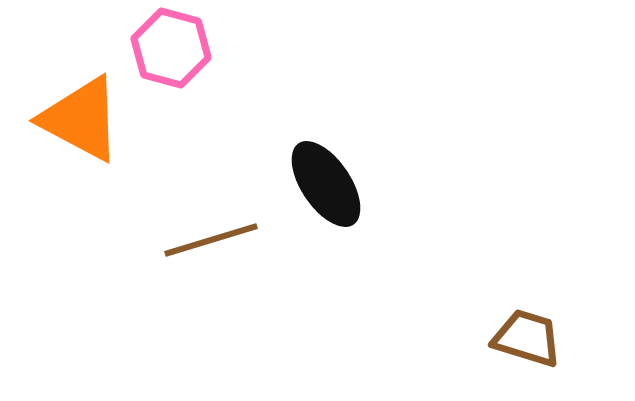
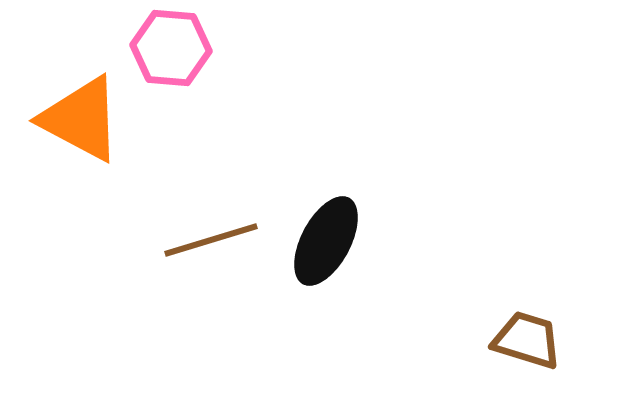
pink hexagon: rotated 10 degrees counterclockwise
black ellipse: moved 57 px down; rotated 62 degrees clockwise
brown trapezoid: moved 2 px down
